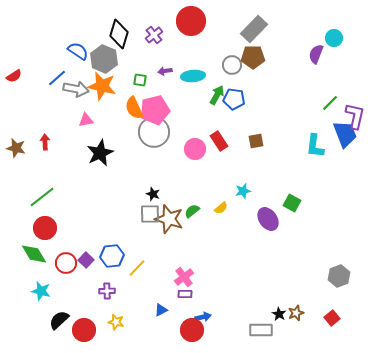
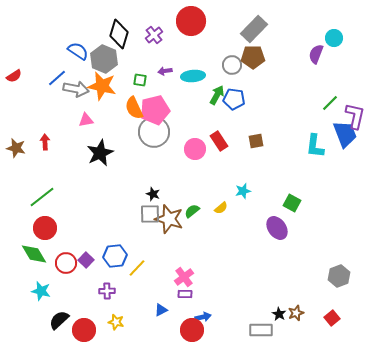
purple ellipse at (268, 219): moved 9 px right, 9 px down
blue hexagon at (112, 256): moved 3 px right
